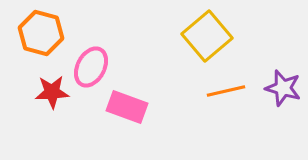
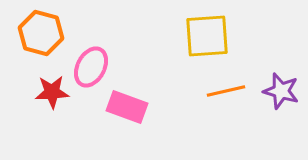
yellow square: rotated 36 degrees clockwise
purple star: moved 2 px left, 3 px down
